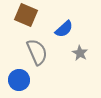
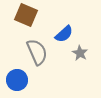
blue semicircle: moved 5 px down
blue circle: moved 2 px left
